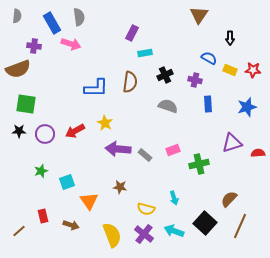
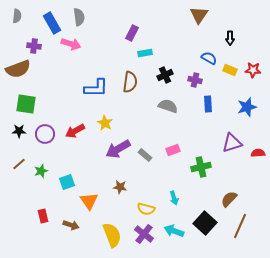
purple arrow at (118, 149): rotated 35 degrees counterclockwise
green cross at (199, 164): moved 2 px right, 3 px down
brown line at (19, 231): moved 67 px up
